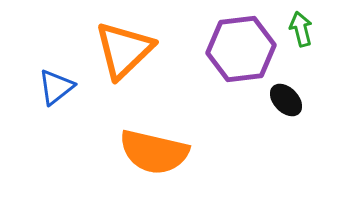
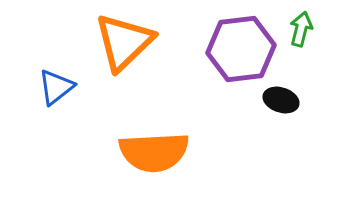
green arrow: rotated 28 degrees clockwise
orange triangle: moved 8 px up
black ellipse: moved 5 px left; rotated 28 degrees counterclockwise
orange semicircle: rotated 16 degrees counterclockwise
